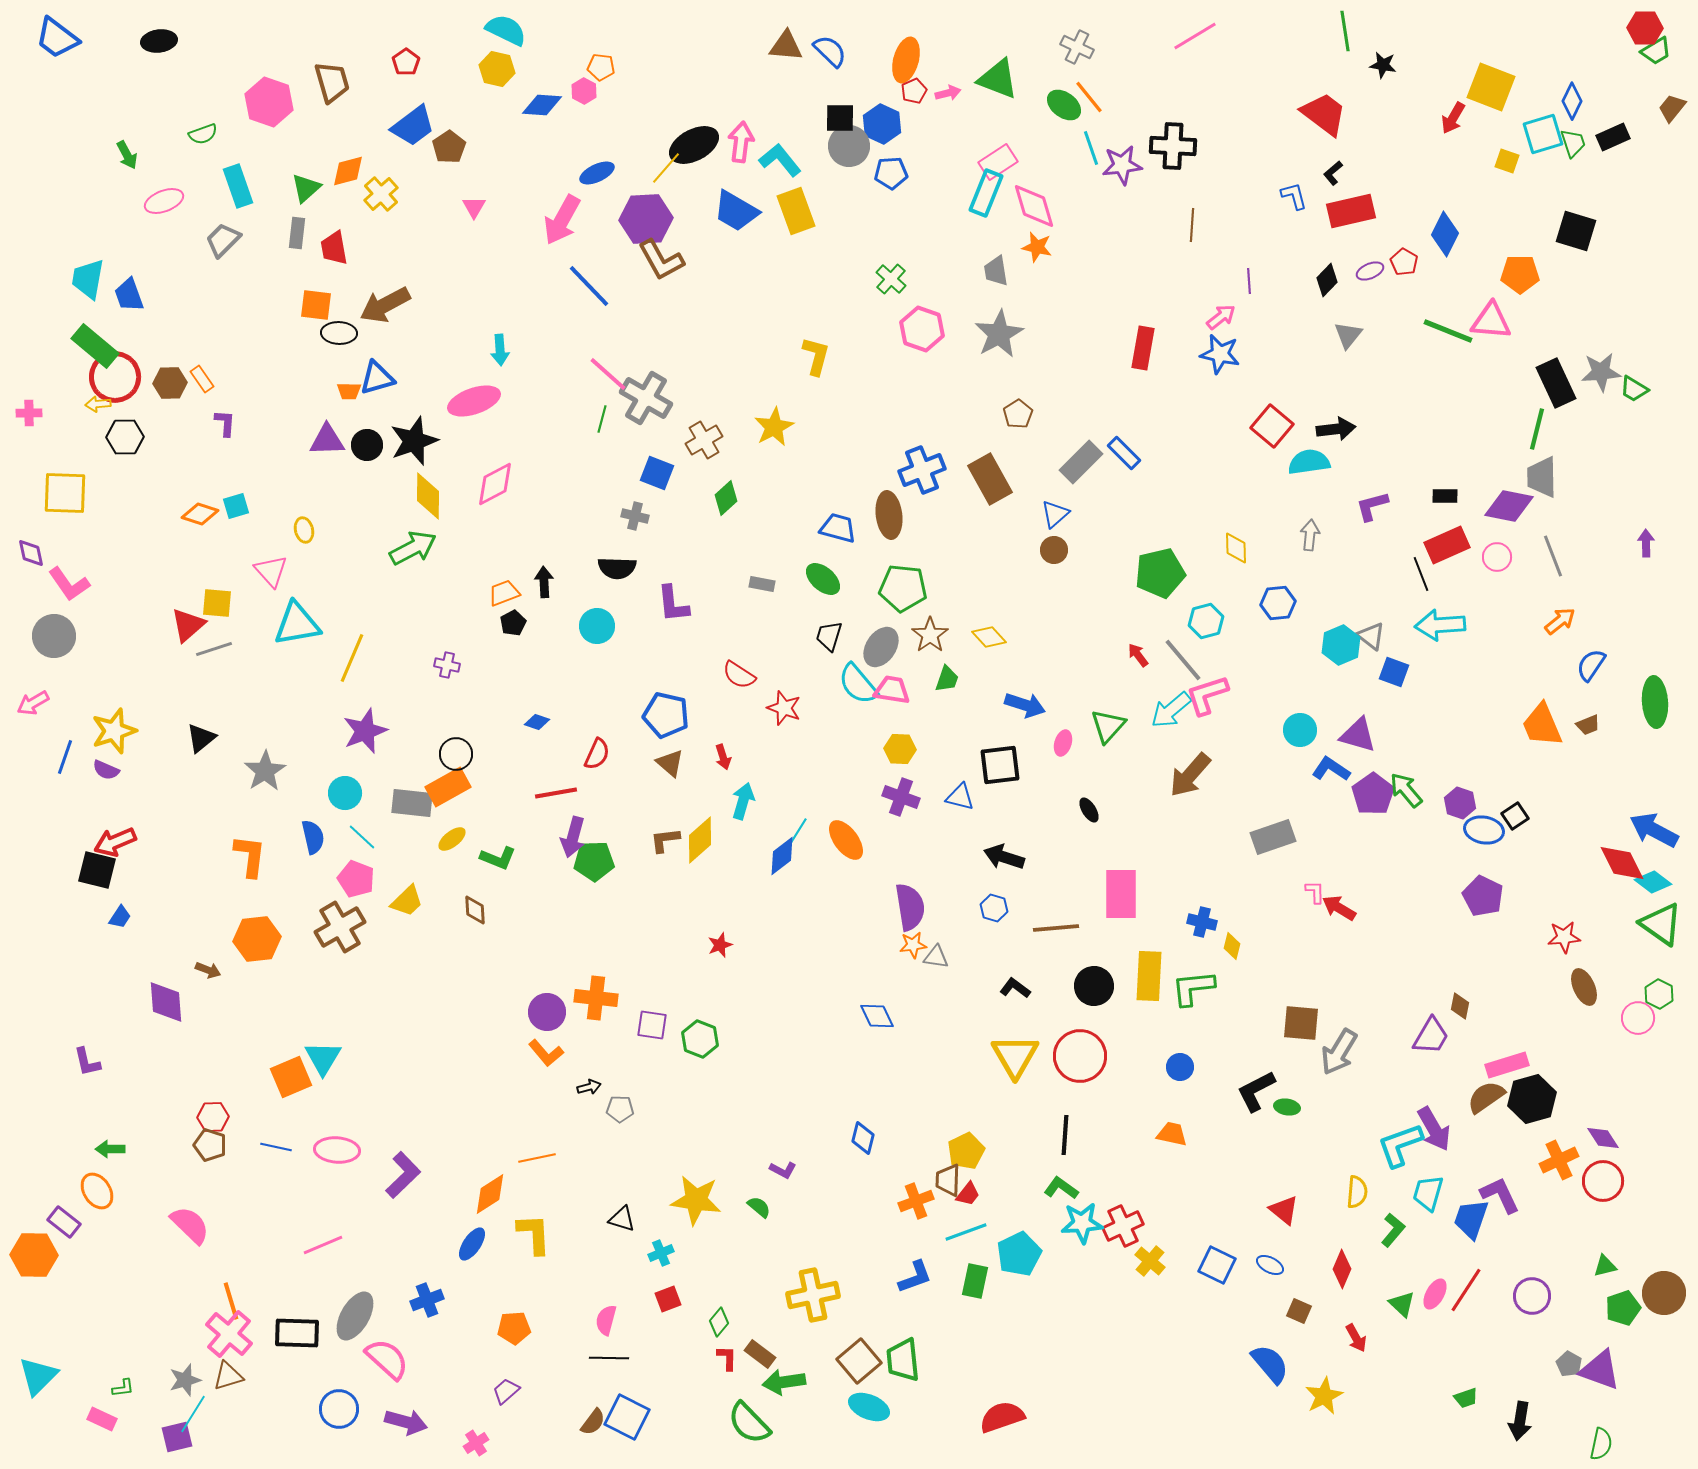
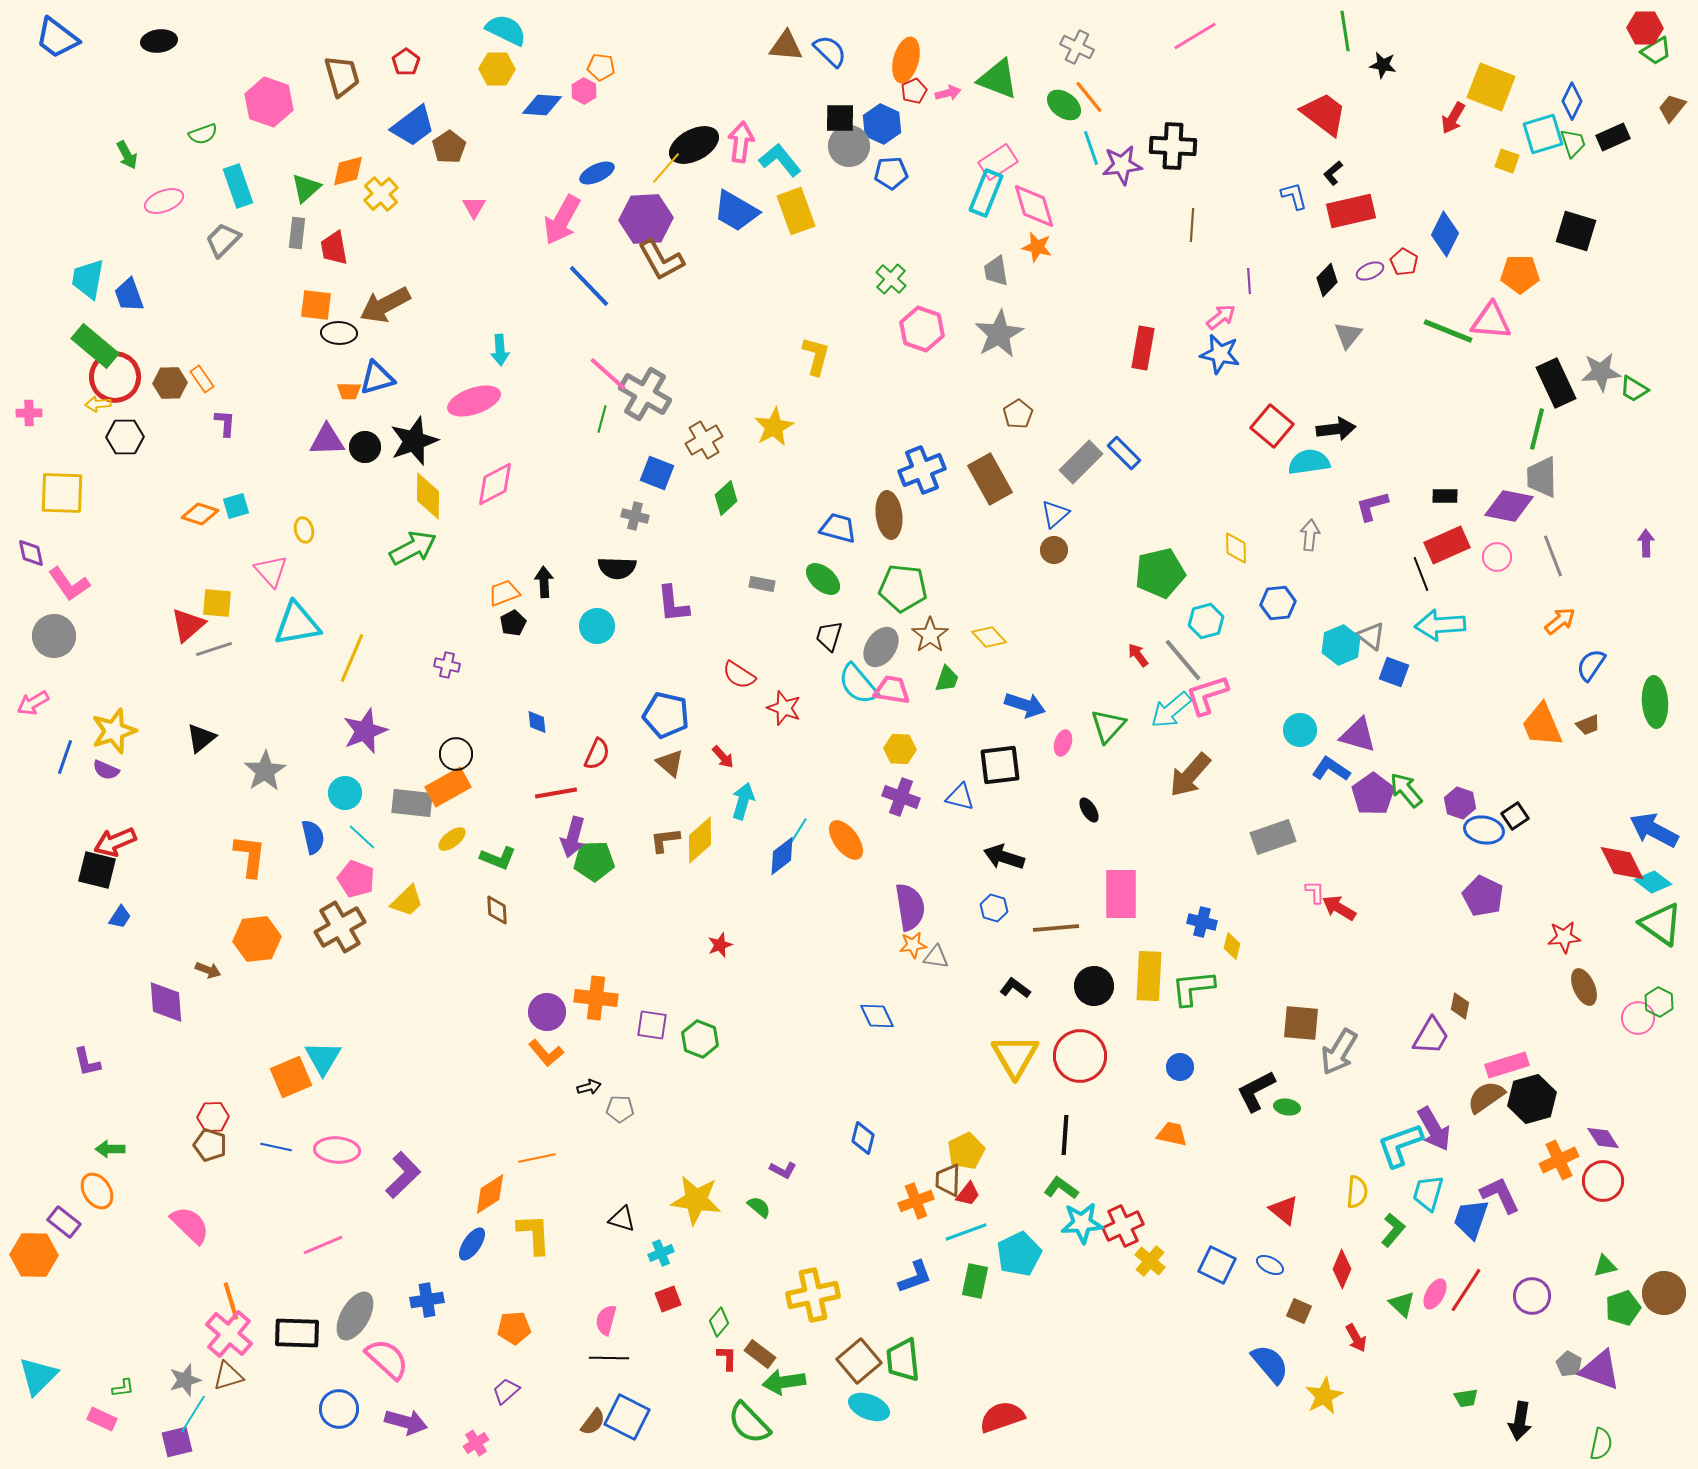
yellow hexagon at (497, 69): rotated 12 degrees counterclockwise
brown trapezoid at (332, 82): moved 10 px right, 6 px up
gray cross at (646, 398): moved 1 px left, 4 px up
black circle at (367, 445): moved 2 px left, 2 px down
yellow square at (65, 493): moved 3 px left
blue diamond at (537, 722): rotated 65 degrees clockwise
red arrow at (723, 757): rotated 25 degrees counterclockwise
brown diamond at (475, 910): moved 22 px right
green hexagon at (1659, 994): moved 8 px down
blue cross at (427, 1300): rotated 12 degrees clockwise
green trapezoid at (1466, 1398): rotated 10 degrees clockwise
purple square at (177, 1437): moved 5 px down
